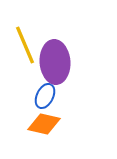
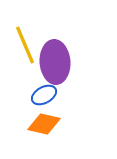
blue ellipse: moved 1 px left, 1 px up; rotated 35 degrees clockwise
